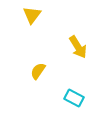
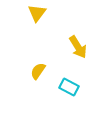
yellow triangle: moved 5 px right, 2 px up
cyan rectangle: moved 5 px left, 11 px up
